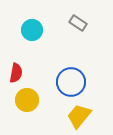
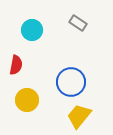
red semicircle: moved 8 px up
